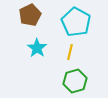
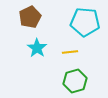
brown pentagon: moved 2 px down
cyan pentagon: moved 9 px right; rotated 24 degrees counterclockwise
yellow line: rotated 70 degrees clockwise
